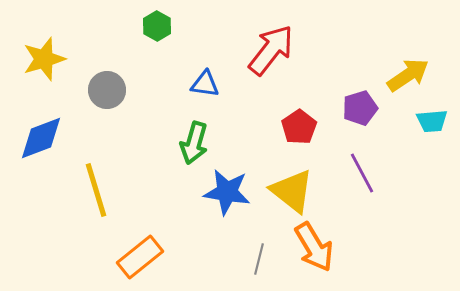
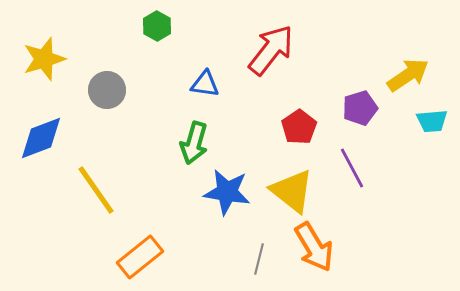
purple line: moved 10 px left, 5 px up
yellow line: rotated 18 degrees counterclockwise
